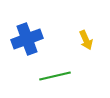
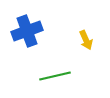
blue cross: moved 8 px up
